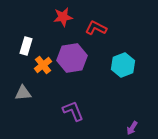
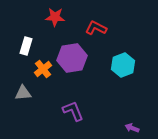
red star: moved 8 px left; rotated 12 degrees clockwise
orange cross: moved 4 px down
purple arrow: rotated 80 degrees clockwise
